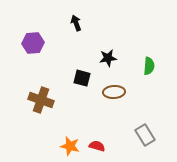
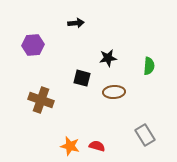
black arrow: rotated 105 degrees clockwise
purple hexagon: moved 2 px down
